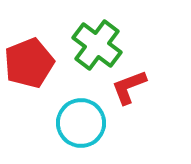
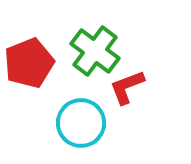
green cross: moved 2 px left, 6 px down
red L-shape: moved 2 px left
